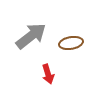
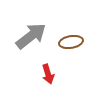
brown ellipse: moved 1 px up
